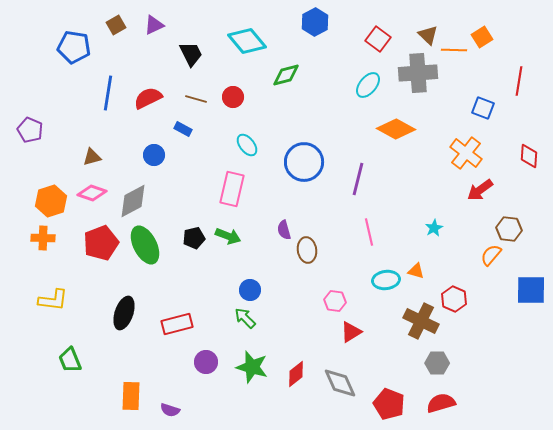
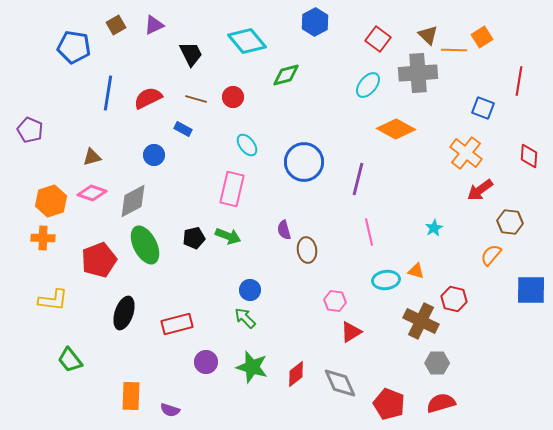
brown hexagon at (509, 229): moved 1 px right, 7 px up
red pentagon at (101, 243): moved 2 px left, 17 px down
red hexagon at (454, 299): rotated 10 degrees counterclockwise
green trapezoid at (70, 360): rotated 16 degrees counterclockwise
